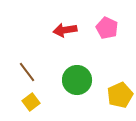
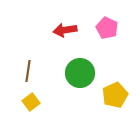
brown line: moved 1 px right, 1 px up; rotated 45 degrees clockwise
green circle: moved 3 px right, 7 px up
yellow pentagon: moved 5 px left
